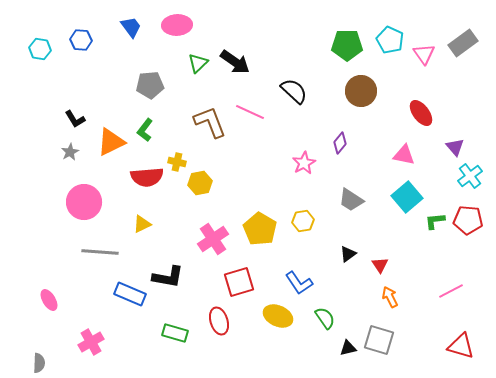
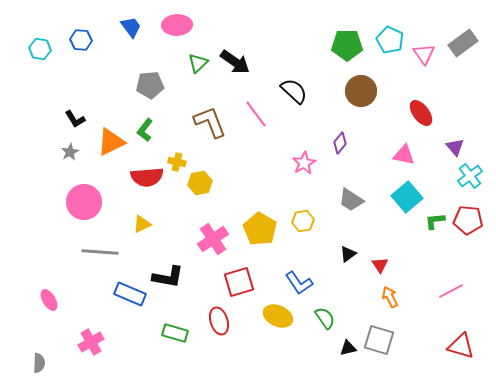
pink line at (250, 112): moved 6 px right, 2 px down; rotated 28 degrees clockwise
